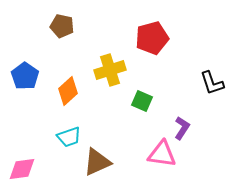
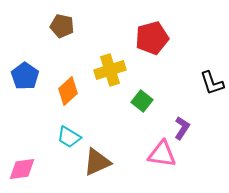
green square: rotated 15 degrees clockwise
cyan trapezoid: rotated 50 degrees clockwise
